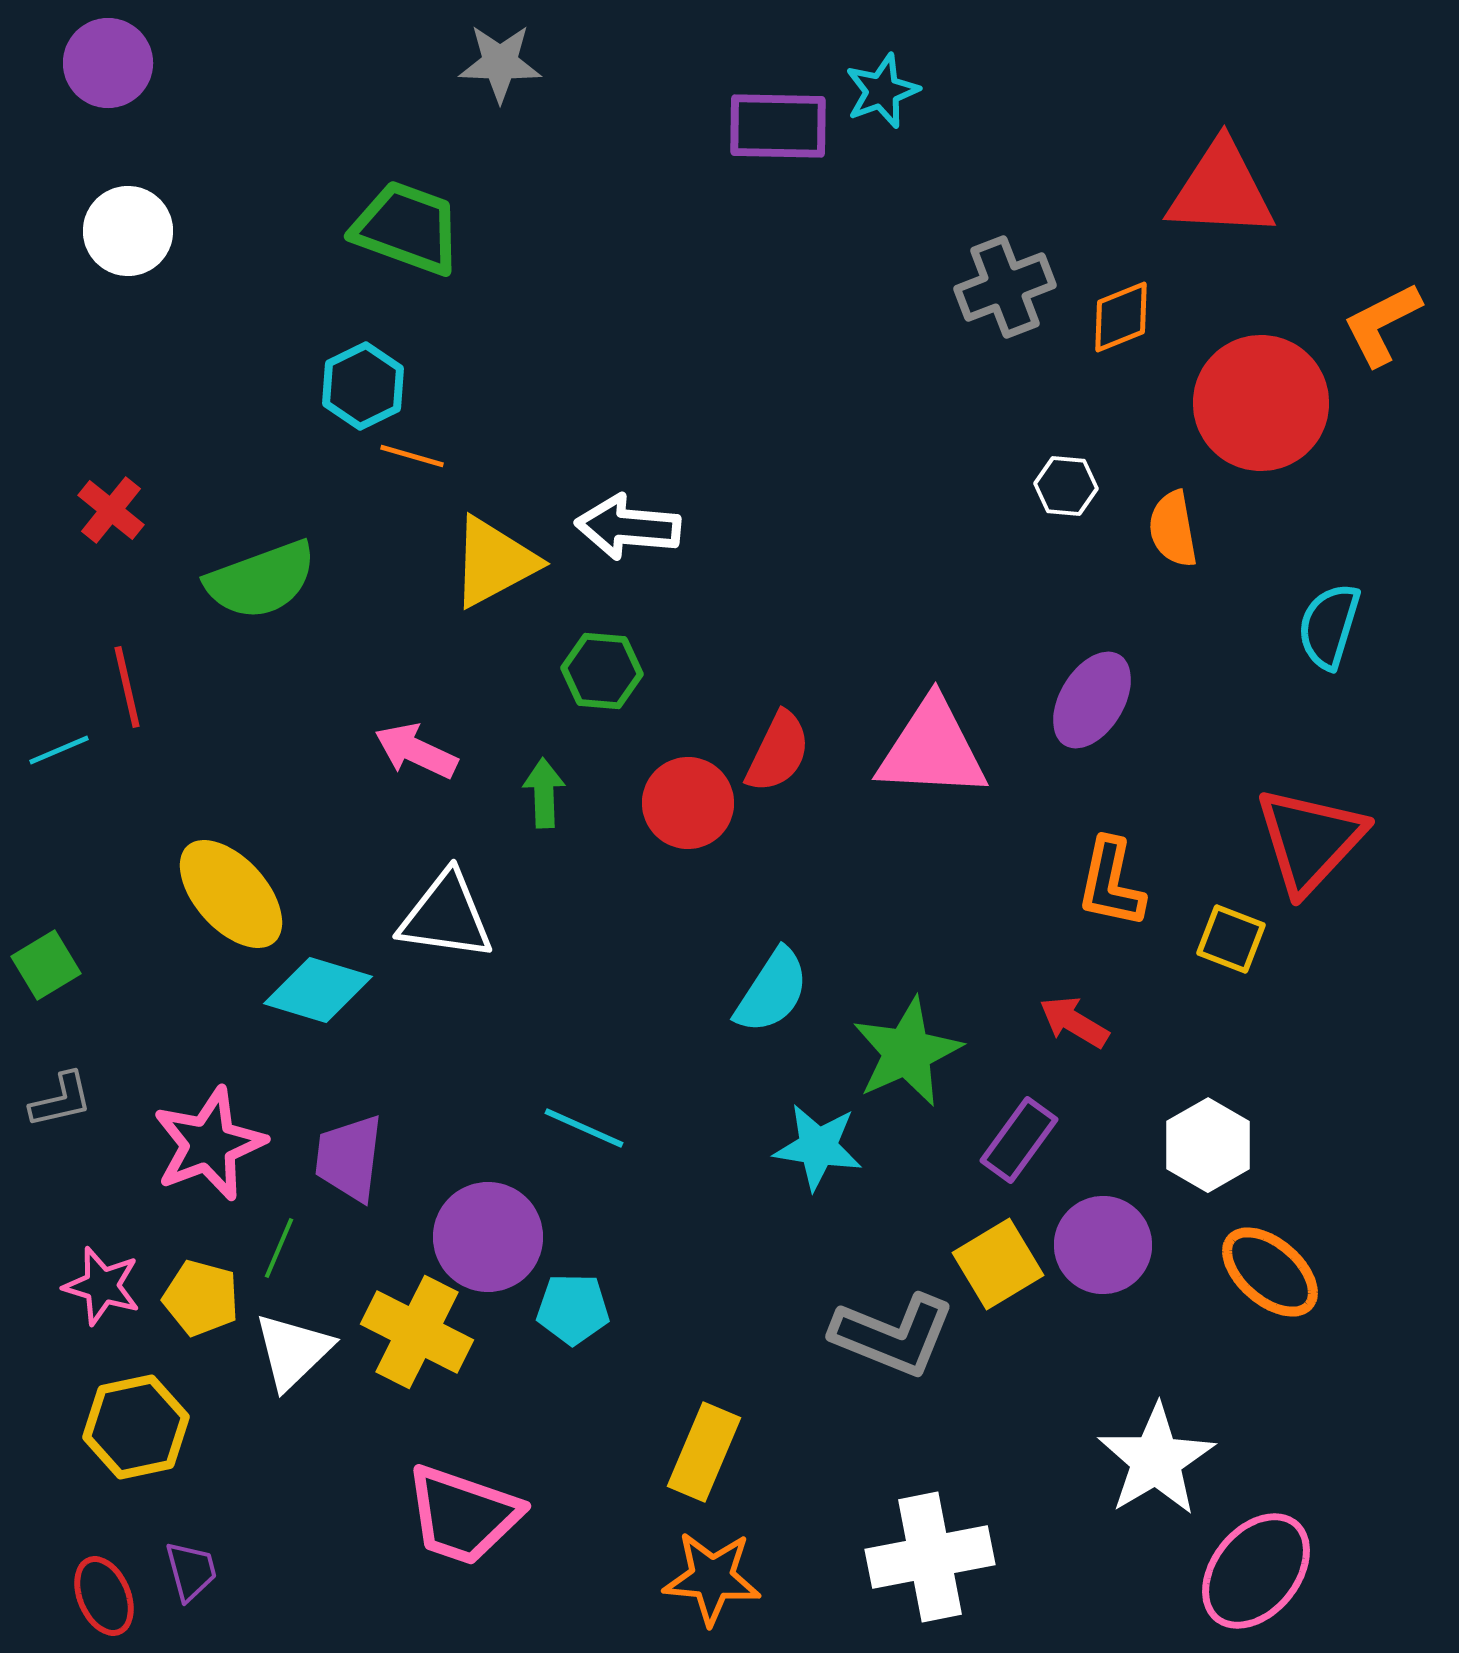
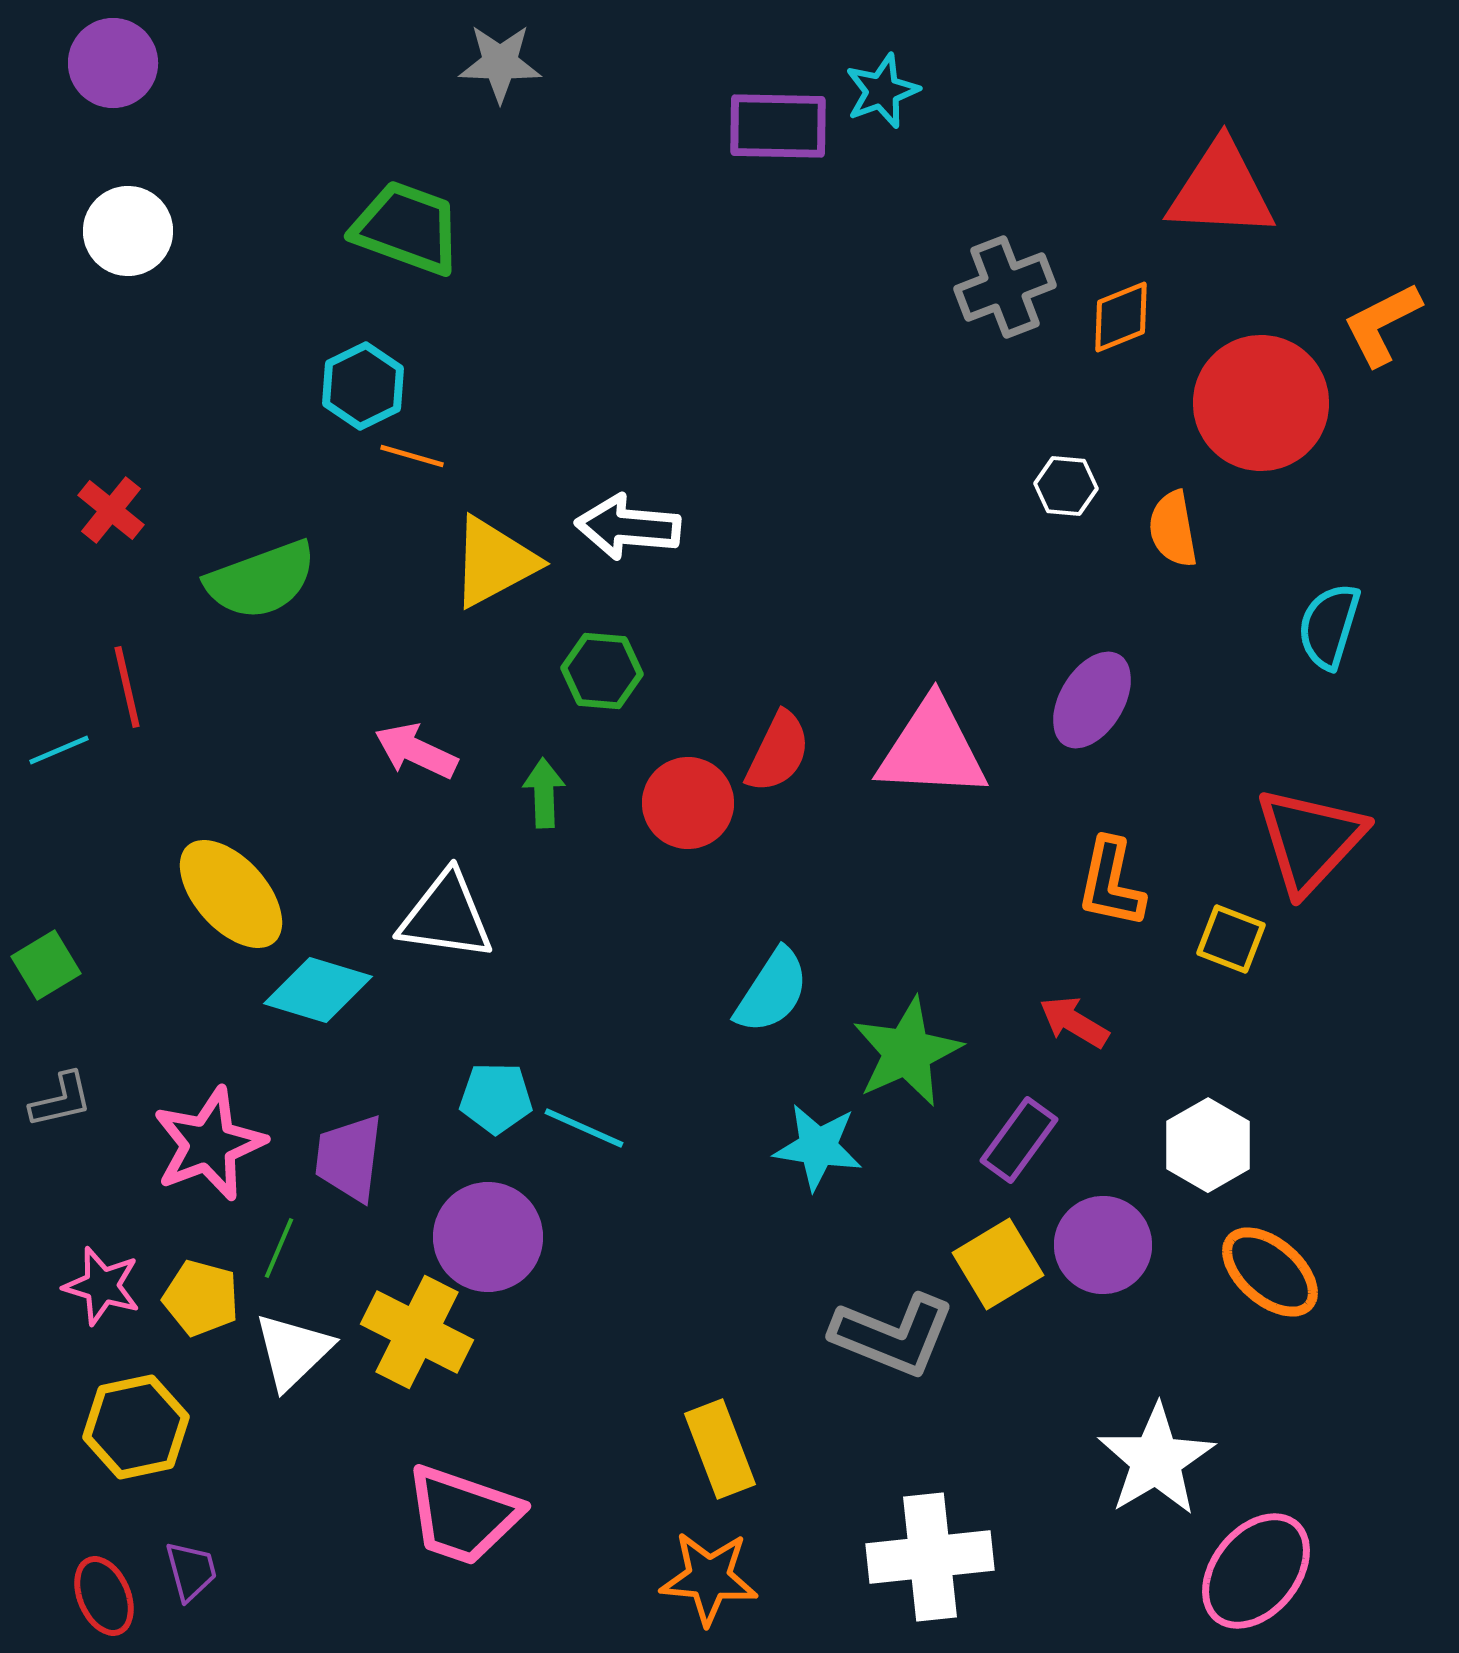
purple circle at (108, 63): moved 5 px right
cyan pentagon at (573, 1309): moved 77 px left, 211 px up
yellow rectangle at (704, 1452): moved 16 px right, 3 px up; rotated 44 degrees counterclockwise
white cross at (930, 1557): rotated 5 degrees clockwise
orange star at (712, 1578): moved 3 px left
